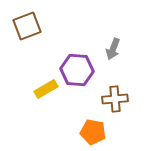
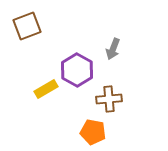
purple hexagon: rotated 24 degrees clockwise
brown cross: moved 6 px left
